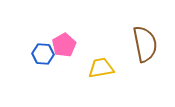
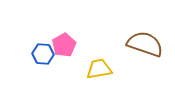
brown semicircle: rotated 60 degrees counterclockwise
yellow trapezoid: moved 2 px left, 1 px down
